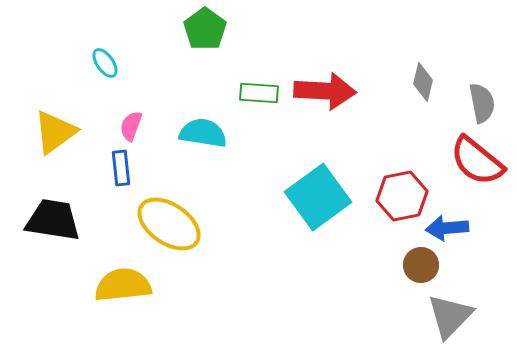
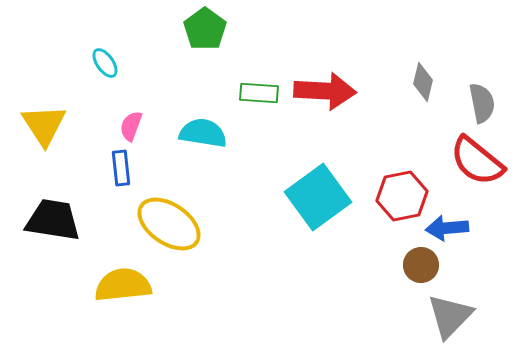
yellow triangle: moved 11 px left, 7 px up; rotated 27 degrees counterclockwise
